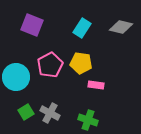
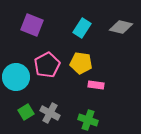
pink pentagon: moved 3 px left
